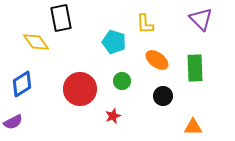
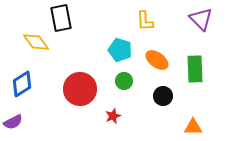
yellow L-shape: moved 3 px up
cyan pentagon: moved 6 px right, 8 px down
green rectangle: moved 1 px down
green circle: moved 2 px right
